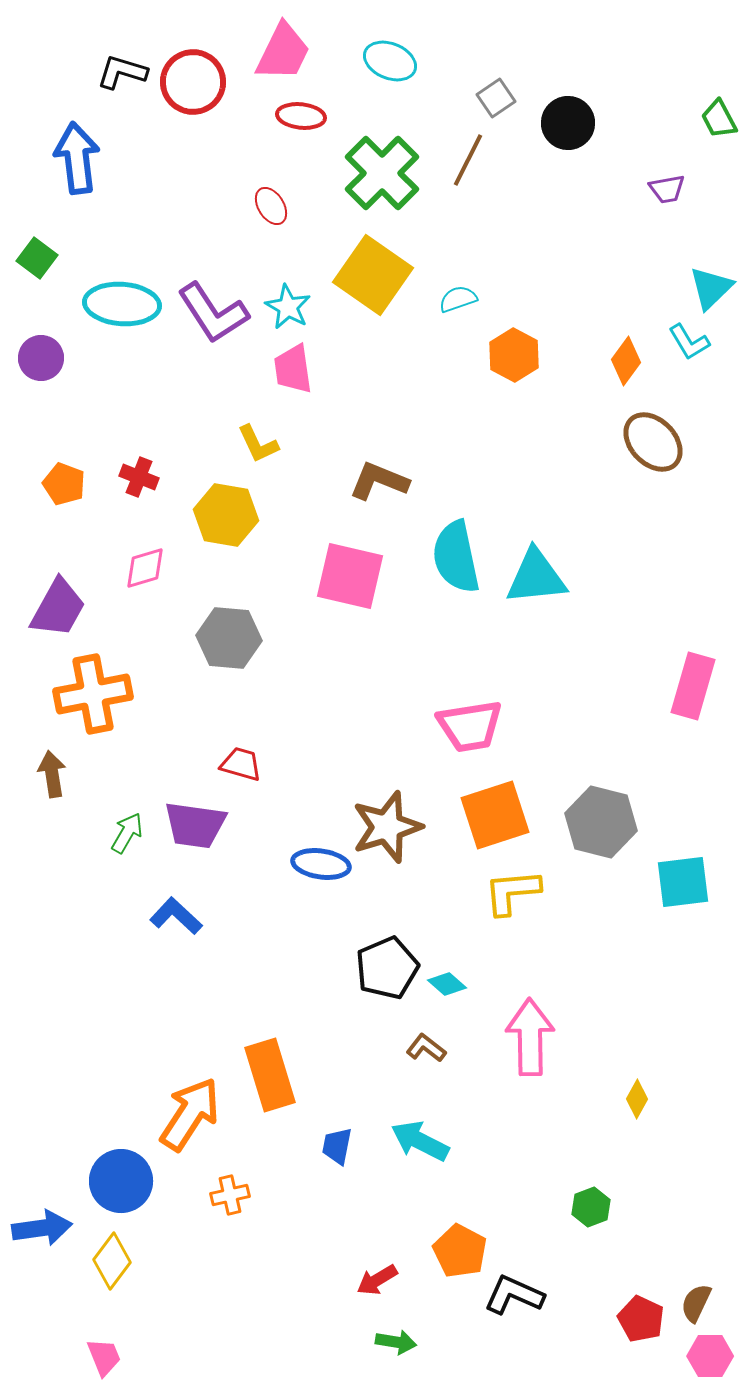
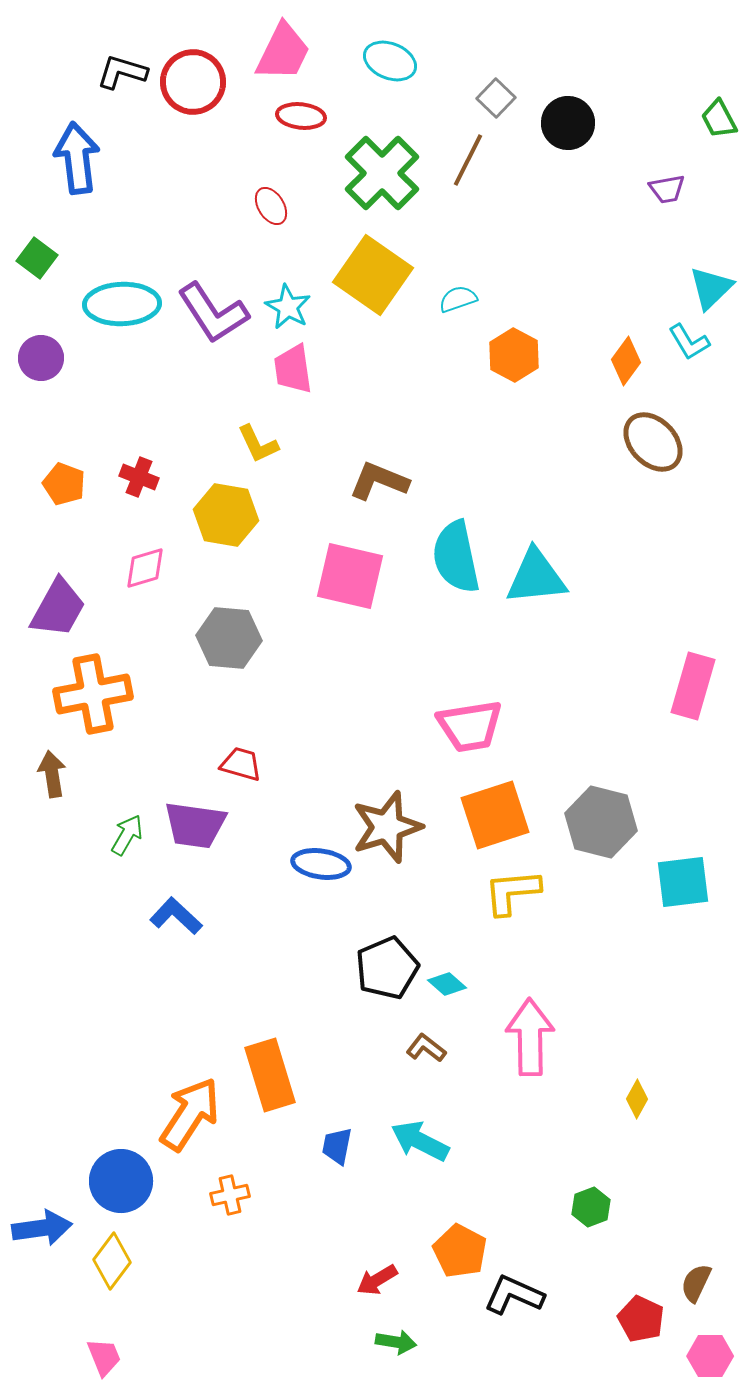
gray square at (496, 98): rotated 12 degrees counterclockwise
cyan ellipse at (122, 304): rotated 6 degrees counterclockwise
green arrow at (127, 833): moved 2 px down
brown semicircle at (696, 1303): moved 20 px up
